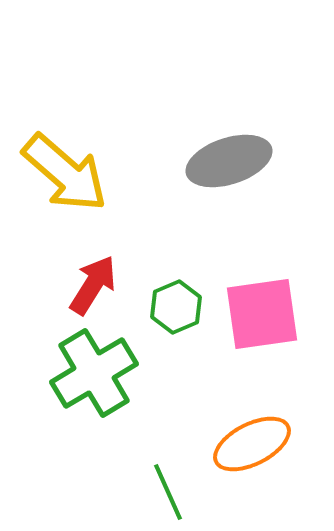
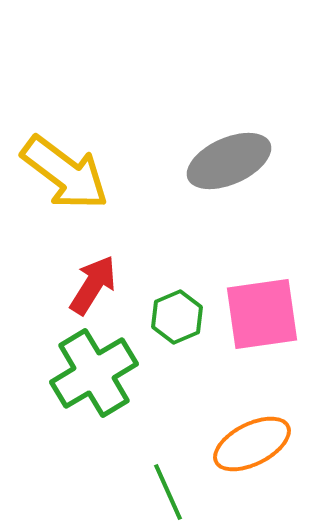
gray ellipse: rotated 6 degrees counterclockwise
yellow arrow: rotated 4 degrees counterclockwise
green hexagon: moved 1 px right, 10 px down
